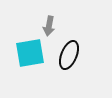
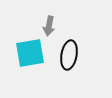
black ellipse: rotated 12 degrees counterclockwise
